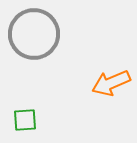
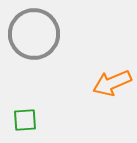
orange arrow: moved 1 px right
